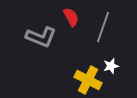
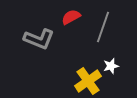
red semicircle: rotated 90 degrees counterclockwise
gray L-shape: moved 2 px left, 2 px down
yellow cross: moved 1 px down; rotated 28 degrees clockwise
